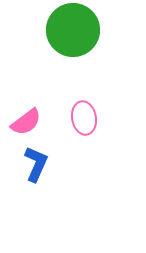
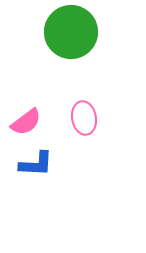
green circle: moved 2 px left, 2 px down
blue L-shape: rotated 69 degrees clockwise
